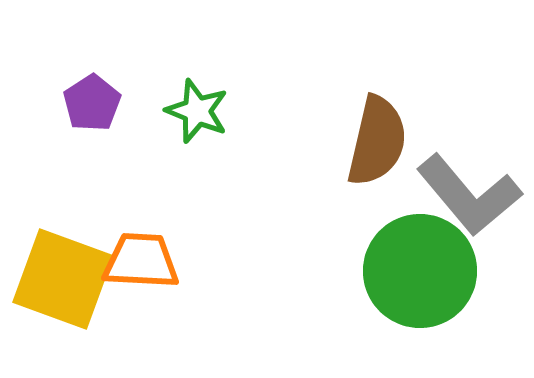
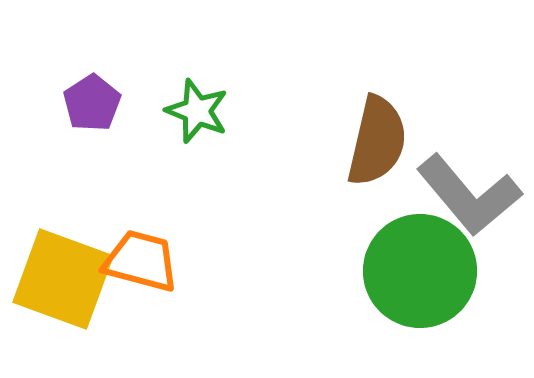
orange trapezoid: rotated 12 degrees clockwise
